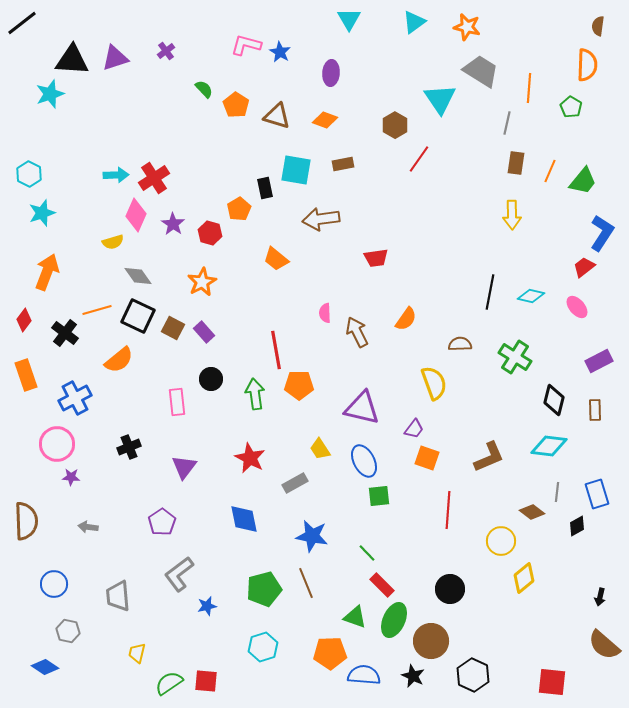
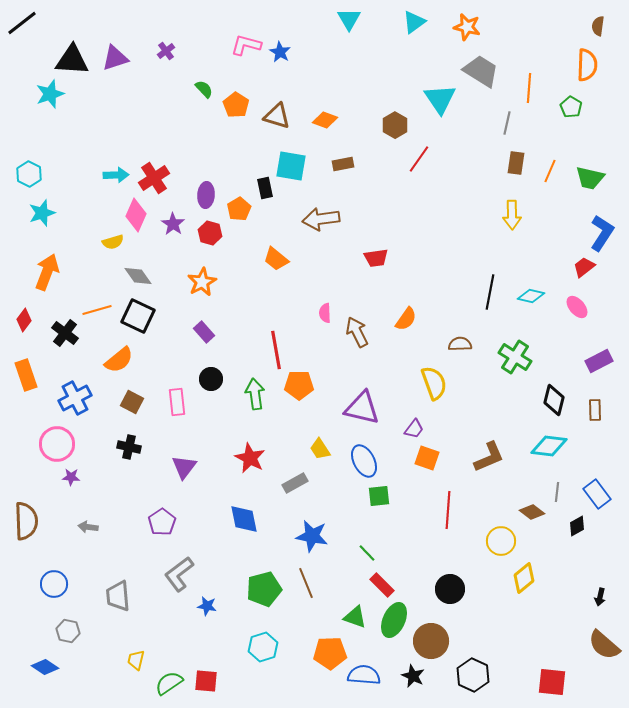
purple ellipse at (331, 73): moved 125 px left, 122 px down
cyan square at (296, 170): moved 5 px left, 4 px up
green trapezoid at (583, 181): moved 7 px right, 3 px up; rotated 64 degrees clockwise
brown square at (173, 328): moved 41 px left, 74 px down
black cross at (129, 447): rotated 35 degrees clockwise
blue rectangle at (597, 494): rotated 20 degrees counterclockwise
blue star at (207, 606): rotated 24 degrees clockwise
yellow trapezoid at (137, 653): moved 1 px left, 7 px down
